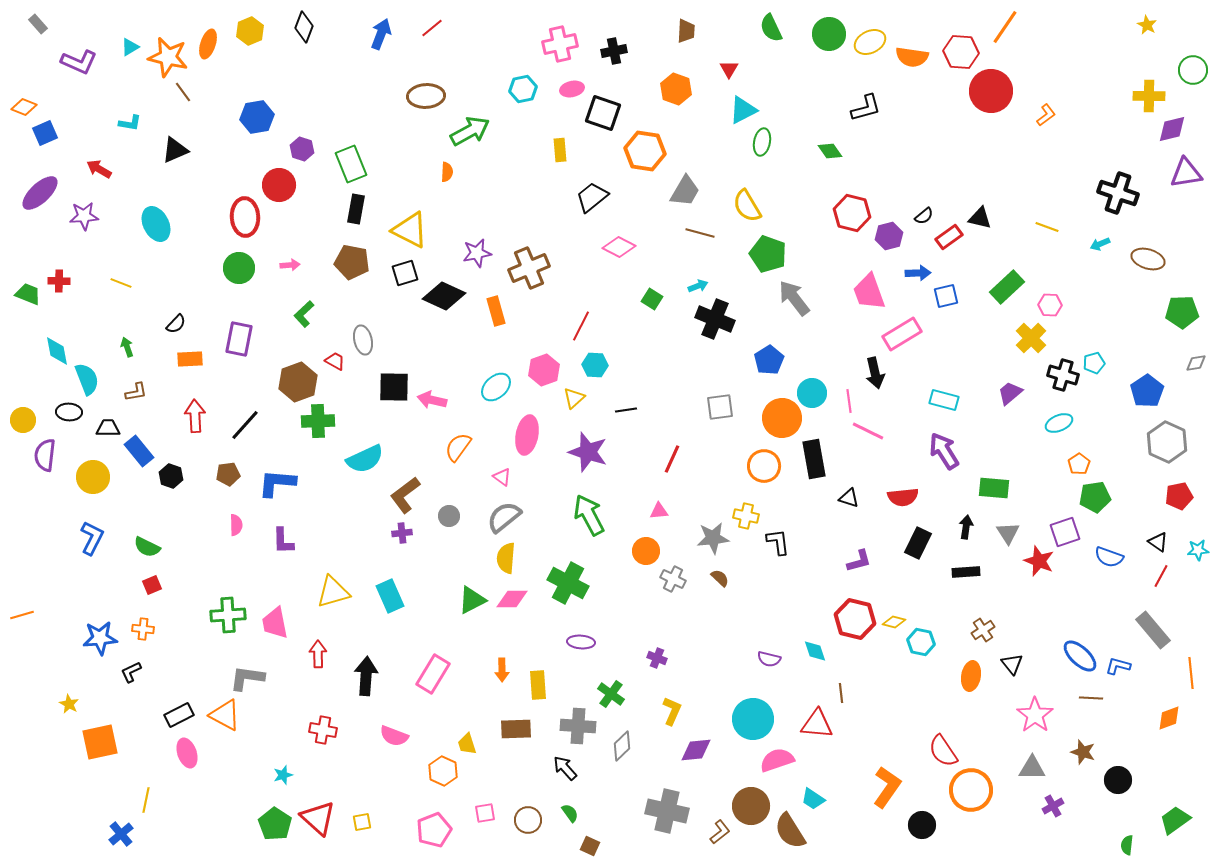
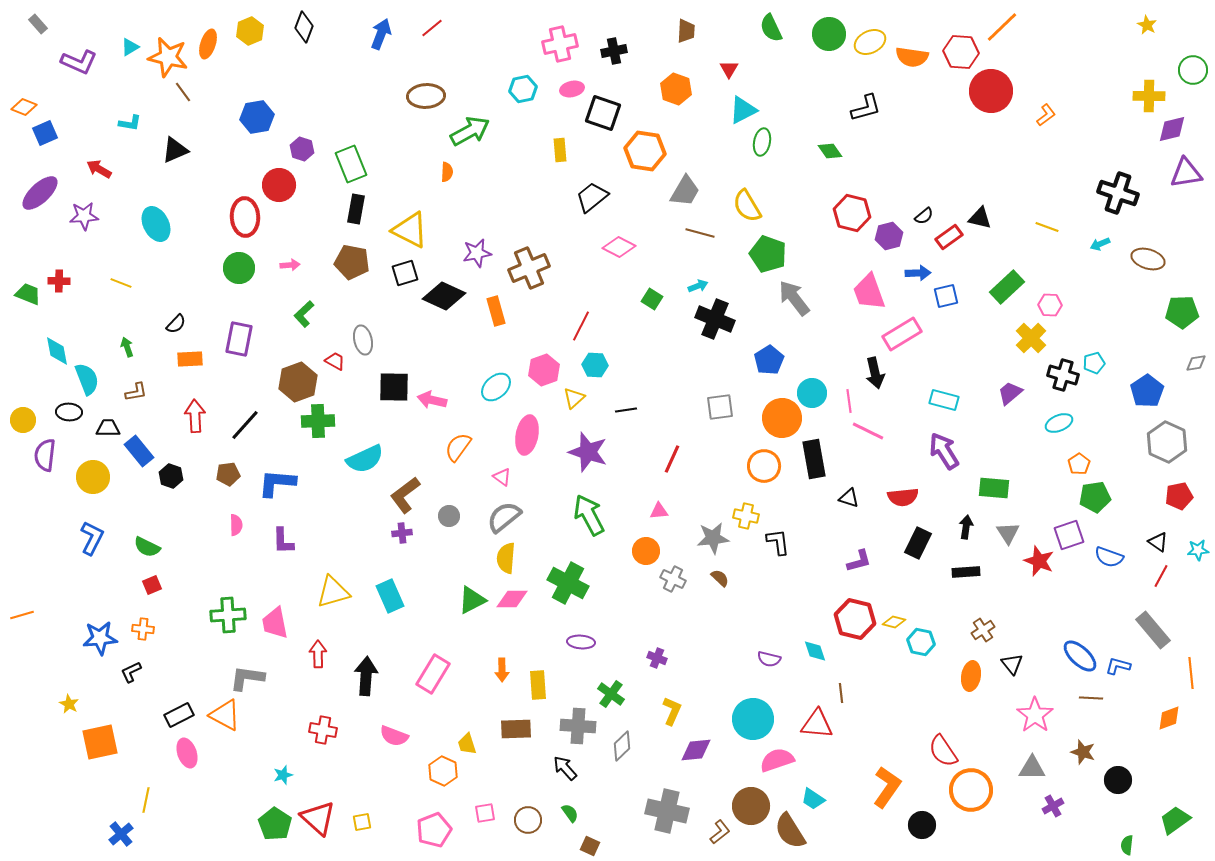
orange line at (1005, 27): moved 3 px left; rotated 12 degrees clockwise
purple square at (1065, 532): moved 4 px right, 3 px down
